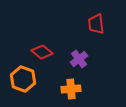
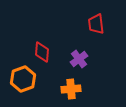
red diamond: rotated 55 degrees clockwise
orange hexagon: rotated 20 degrees clockwise
